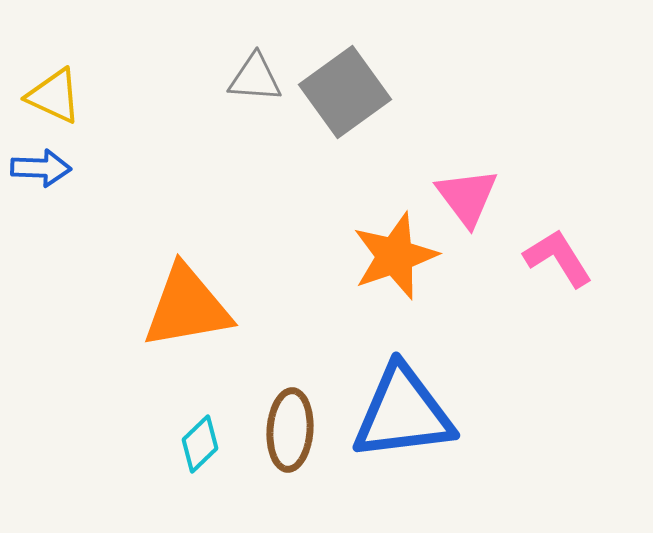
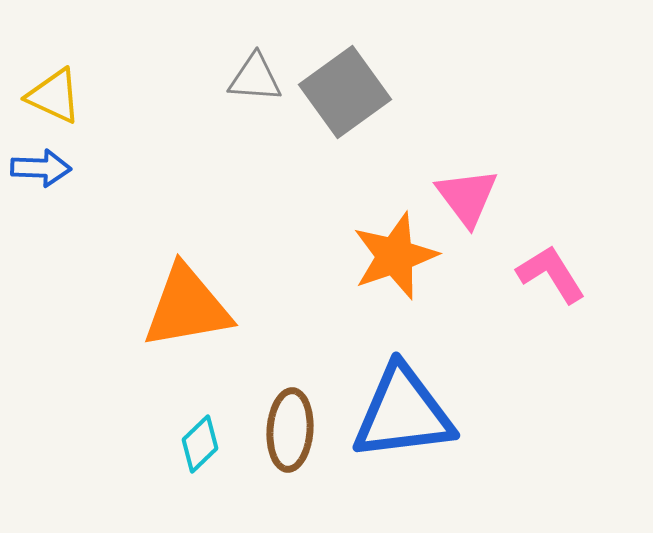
pink L-shape: moved 7 px left, 16 px down
